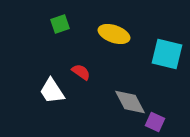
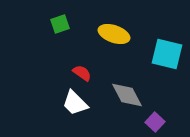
red semicircle: moved 1 px right, 1 px down
white trapezoid: moved 23 px right, 12 px down; rotated 12 degrees counterclockwise
gray diamond: moved 3 px left, 7 px up
purple square: rotated 18 degrees clockwise
